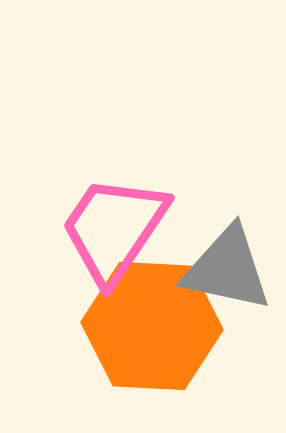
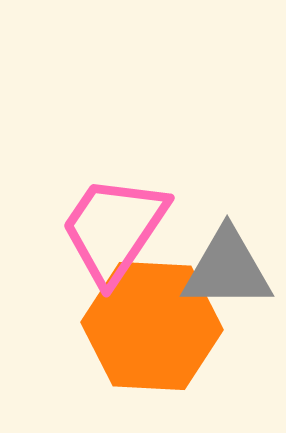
gray triangle: rotated 12 degrees counterclockwise
